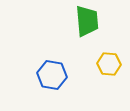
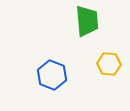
blue hexagon: rotated 12 degrees clockwise
